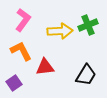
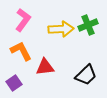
yellow arrow: moved 1 px right, 2 px up
black trapezoid: rotated 15 degrees clockwise
